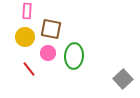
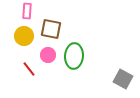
yellow circle: moved 1 px left, 1 px up
pink circle: moved 2 px down
gray square: rotated 18 degrees counterclockwise
